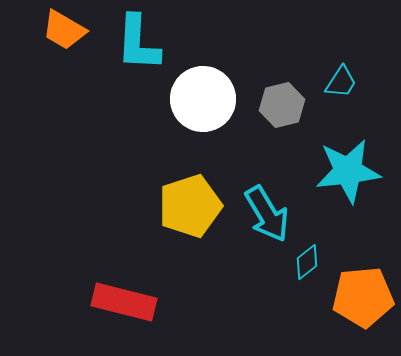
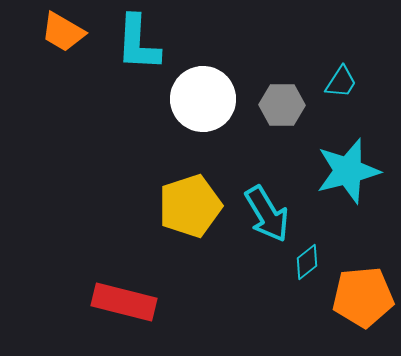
orange trapezoid: moved 1 px left, 2 px down
gray hexagon: rotated 15 degrees clockwise
cyan star: rotated 8 degrees counterclockwise
